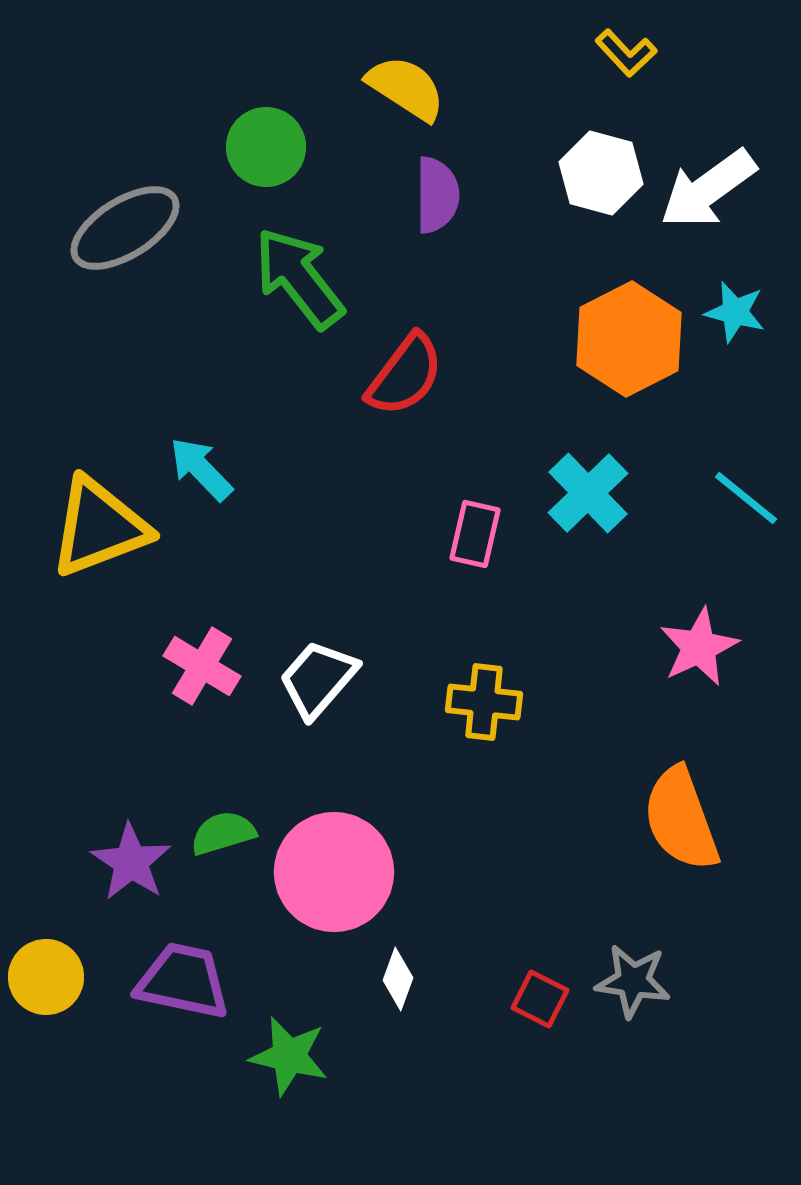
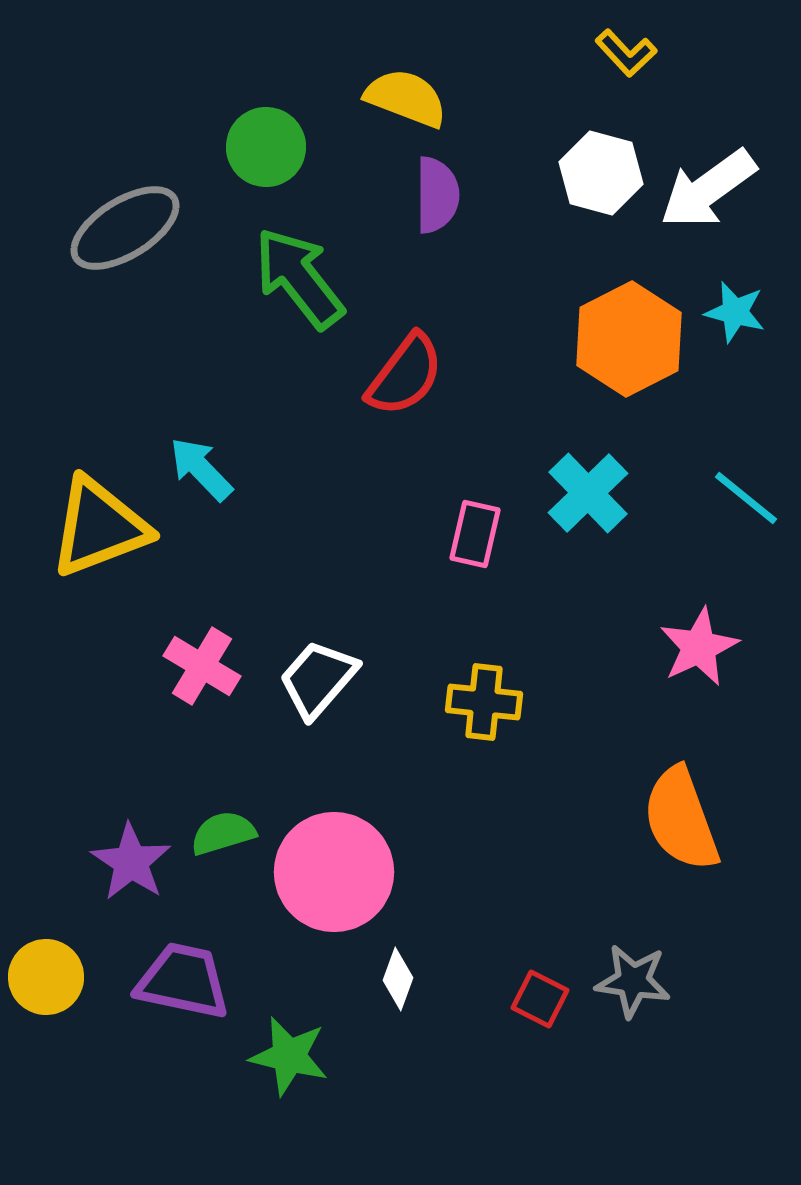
yellow semicircle: moved 10 px down; rotated 12 degrees counterclockwise
